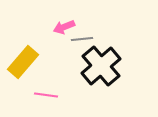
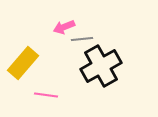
yellow rectangle: moved 1 px down
black cross: rotated 12 degrees clockwise
